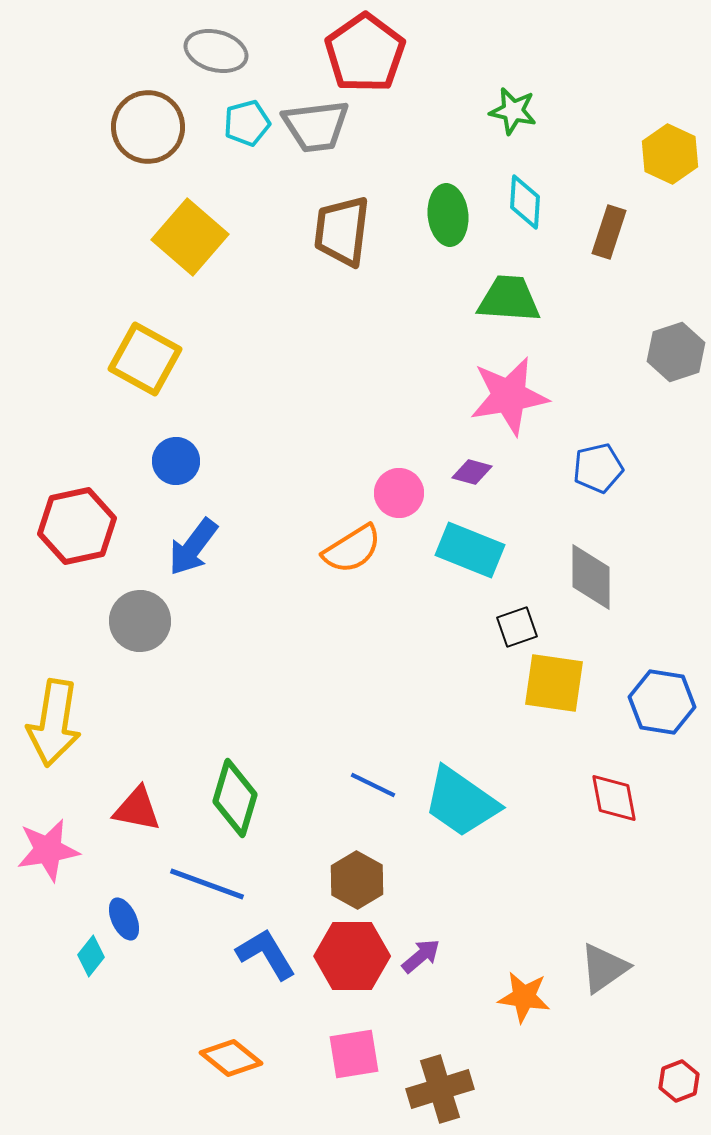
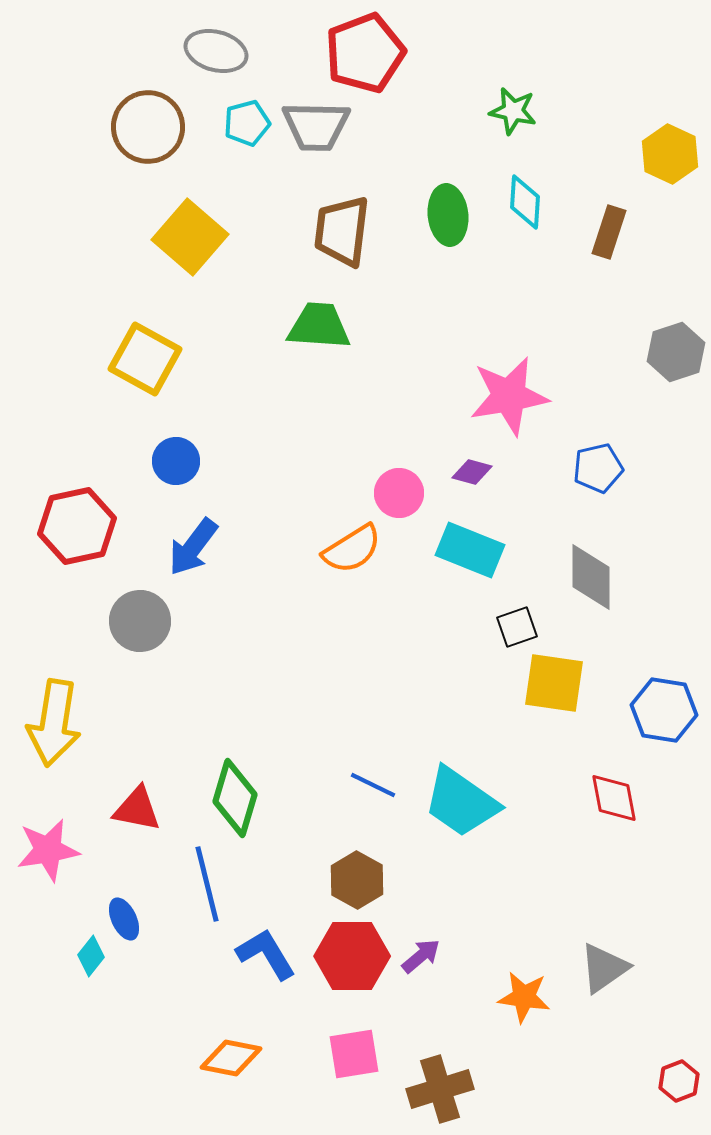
red pentagon at (365, 53): rotated 14 degrees clockwise
gray trapezoid at (316, 126): rotated 8 degrees clockwise
green trapezoid at (509, 299): moved 190 px left, 27 px down
blue hexagon at (662, 702): moved 2 px right, 8 px down
blue line at (207, 884): rotated 56 degrees clockwise
orange diamond at (231, 1058): rotated 28 degrees counterclockwise
